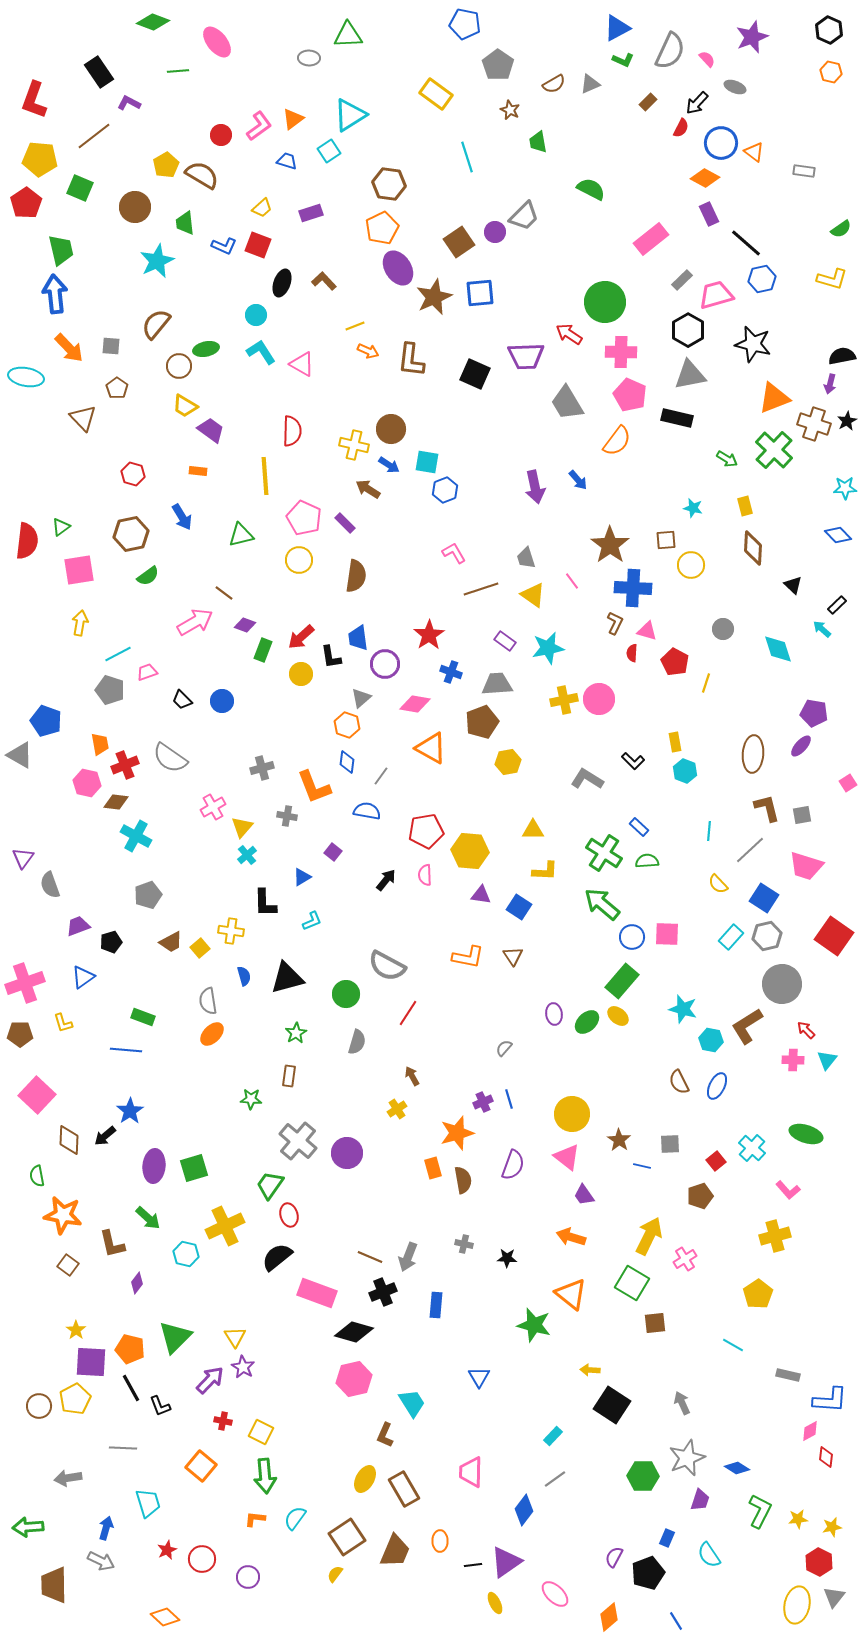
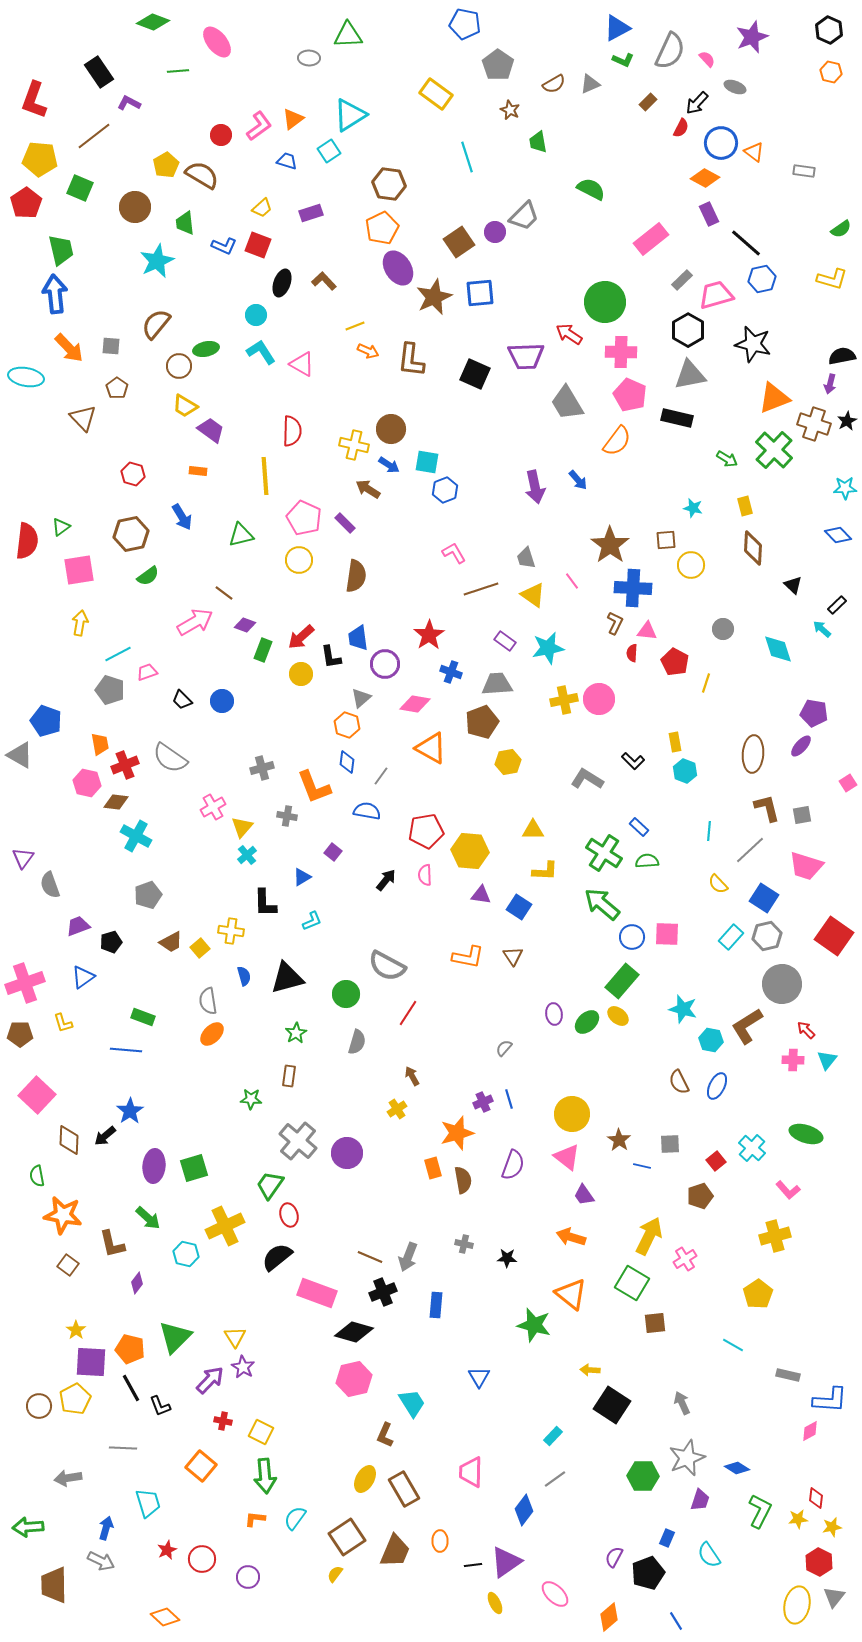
pink triangle at (647, 631): rotated 10 degrees counterclockwise
red diamond at (826, 1457): moved 10 px left, 41 px down
